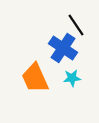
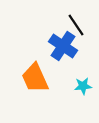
blue cross: moved 2 px up
cyan star: moved 11 px right, 8 px down
